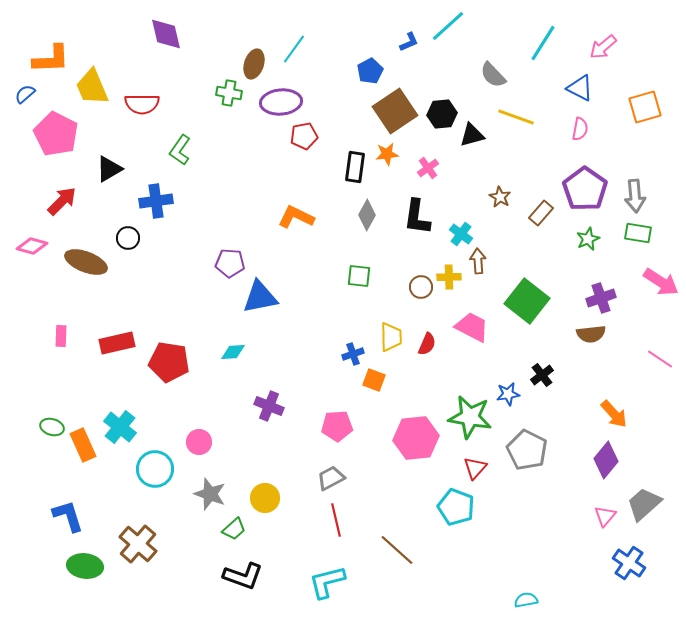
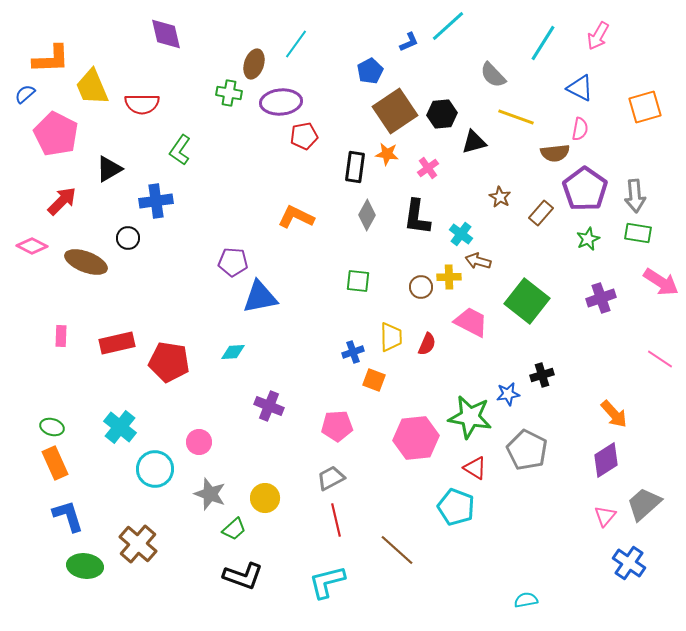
pink arrow at (603, 47): moved 5 px left, 11 px up; rotated 20 degrees counterclockwise
cyan line at (294, 49): moved 2 px right, 5 px up
black triangle at (472, 135): moved 2 px right, 7 px down
orange star at (387, 154): rotated 15 degrees clockwise
pink diamond at (32, 246): rotated 12 degrees clockwise
brown arrow at (478, 261): rotated 70 degrees counterclockwise
purple pentagon at (230, 263): moved 3 px right, 1 px up
green square at (359, 276): moved 1 px left, 5 px down
pink trapezoid at (472, 327): moved 1 px left, 5 px up
brown semicircle at (591, 334): moved 36 px left, 181 px up
blue cross at (353, 354): moved 2 px up
black cross at (542, 375): rotated 20 degrees clockwise
orange rectangle at (83, 445): moved 28 px left, 18 px down
purple diamond at (606, 460): rotated 18 degrees clockwise
red triangle at (475, 468): rotated 40 degrees counterclockwise
